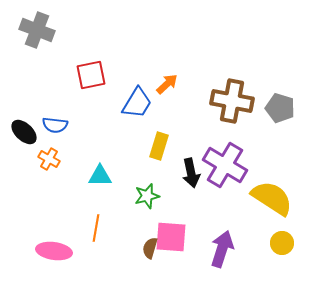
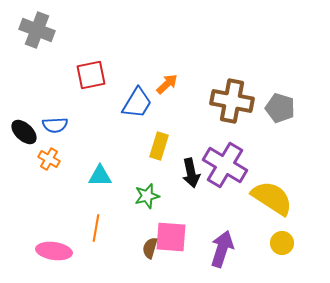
blue semicircle: rotated 10 degrees counterclockwise
